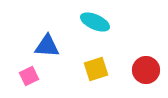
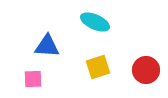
yellow square: moved 2 px right, 2 px up
pink square: moved 4 px right, 3 px down; rotated 24 degrees clockwise
